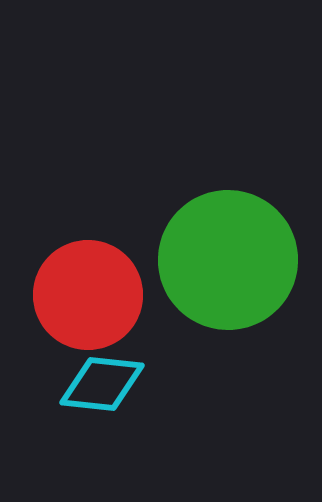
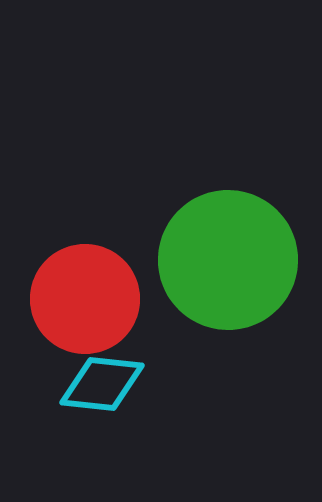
red circle: moved 3 px left, 4 px down
